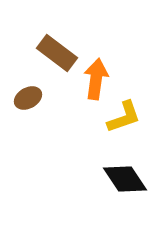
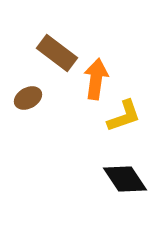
yellow L-shape: moved 1 px up
